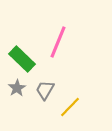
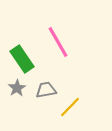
pink line: rotated 52 degrees counterclockwise
green rectangle: rotated 12 degrees clockwise
gray trapezoid: moved 1 px right; rotated 50 degrees clockwise
